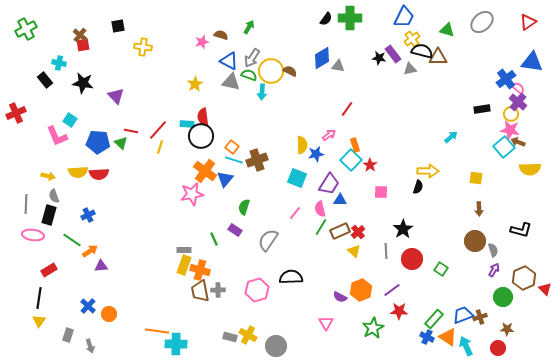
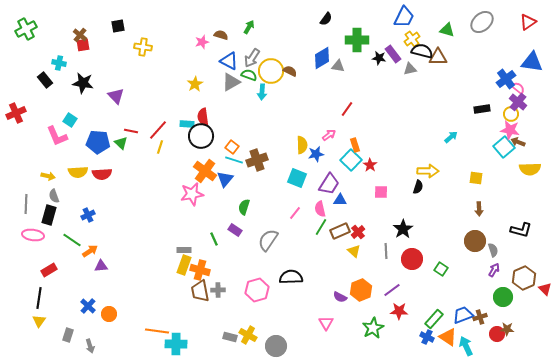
green cross at (350, 18): moved 7 px right, 22 px down
gray triangle at (231, 82): rotated 42 degrees counterclockwise
red semicircle at (99, 174): moved 3 px right
red circle at (498, 348): moved 1 px left, 14 px up
